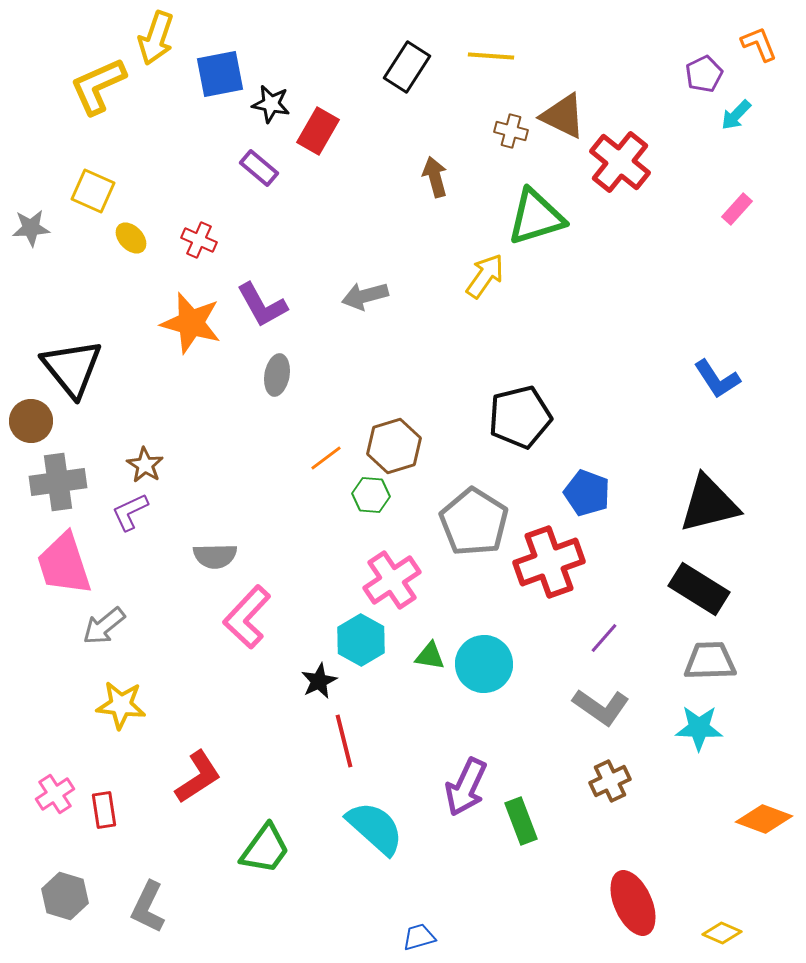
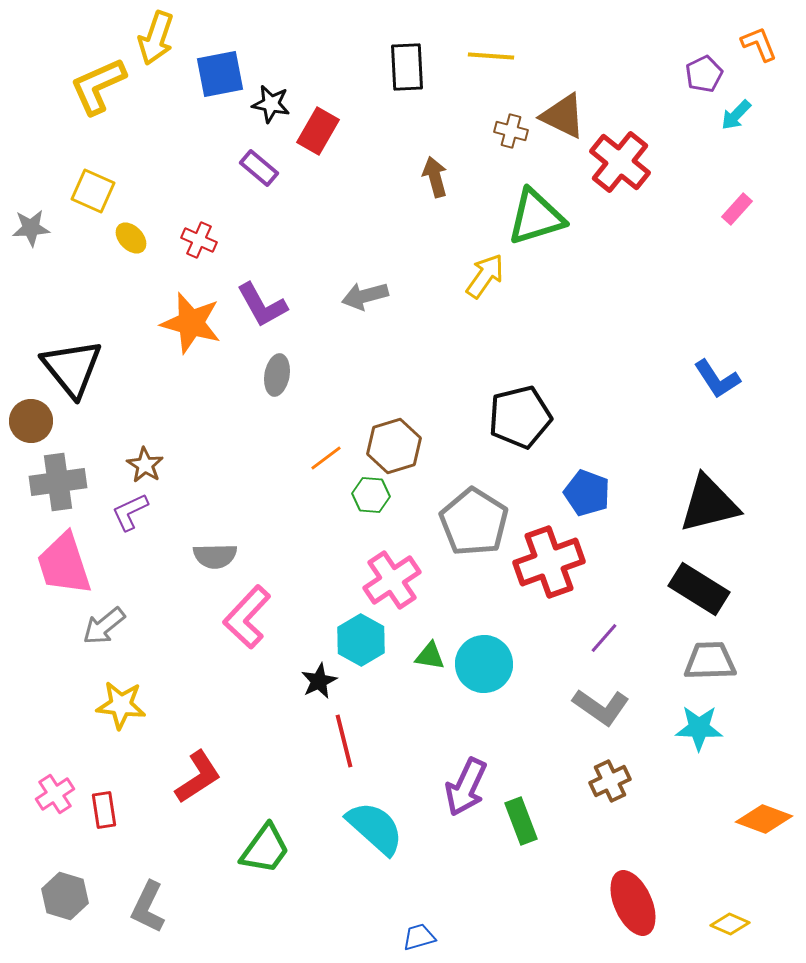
black rectangle at (407, 67): rotated 36 degrees counterclockwise
yellow diamond at (722, 933): moved 8 px right, 9 px up
